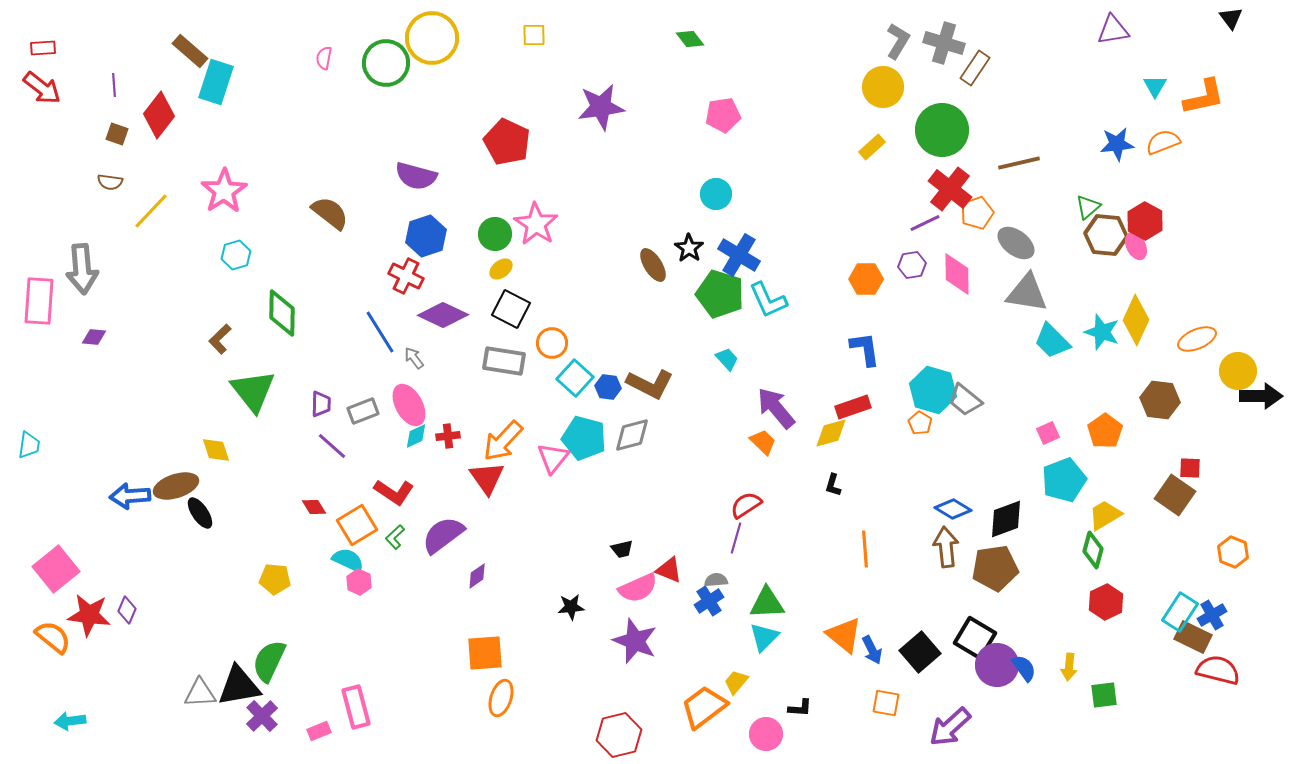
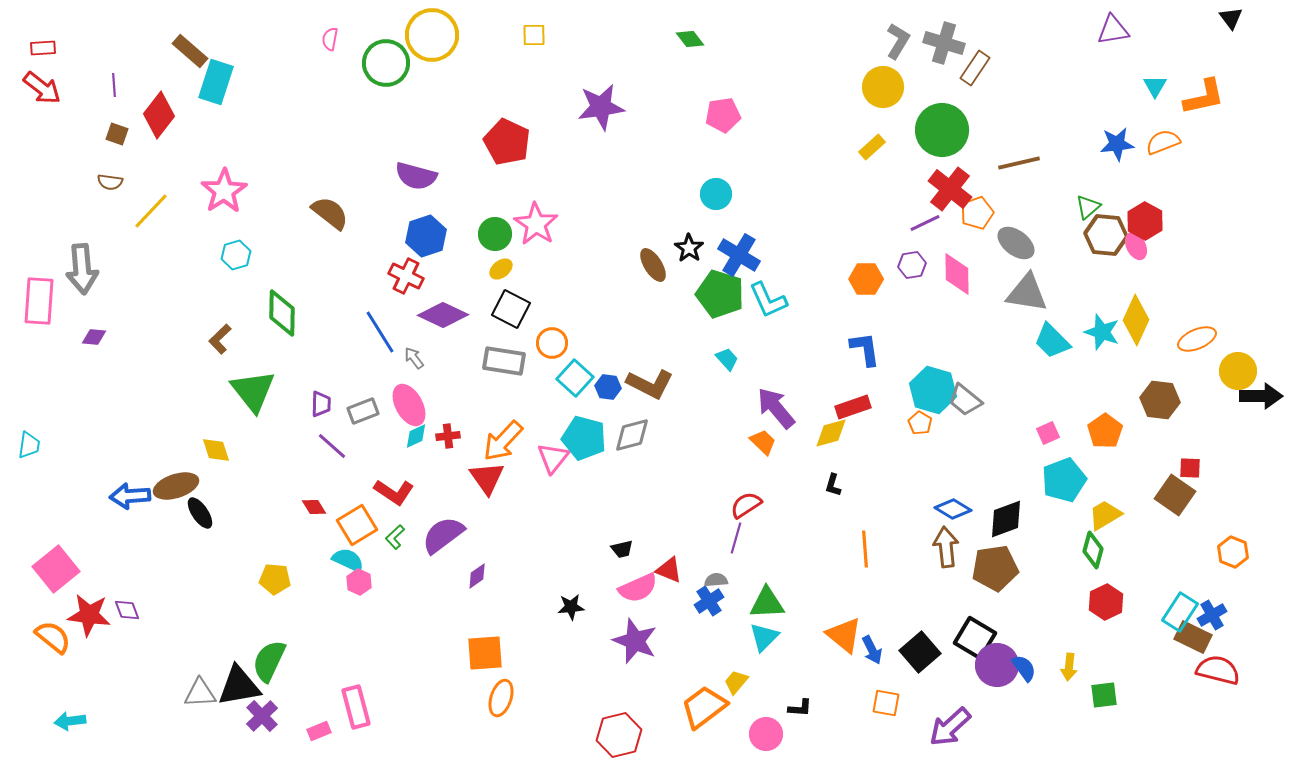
yellow circle at (432, 38): moved 3 px up
pink semicircle at (324, 58): moved 6 px right, 19 px up
purple diamond at (127, 610): rotated 44 degrees counterclockwise
